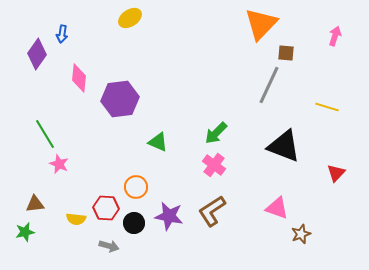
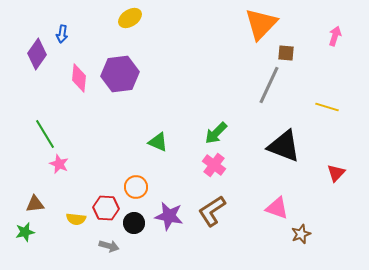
purple hexagon: moved 25 px up
